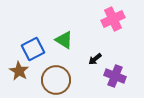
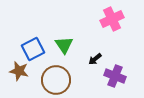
pink cross: moved 1 px left
green triangle: moved 5 px down; rotated 24 degrees clockwise
brown star: rotated 18 degrees counterclockwise
